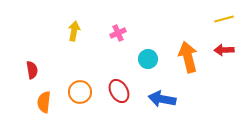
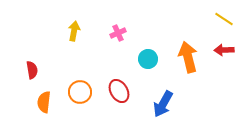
yellow line: rotated 48 degrees clockwise
blue arrow: moved 1 px right, 5 px down; rotated 72 degrees counterclockwise
